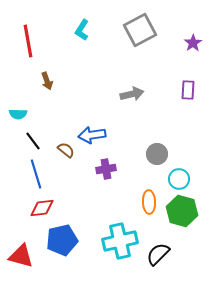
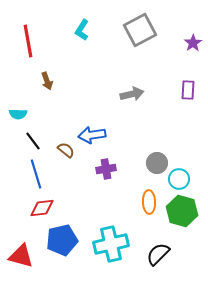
gray circle: moved 9 px down
cyan cross: moved 9 px left, 3 px down
